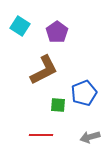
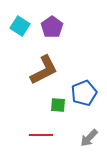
purple pentagon: moved 5 px left, 5 px up
gray arrow: moved 1 px left, 1 px down; rotated 30 degrees counterclockwise
